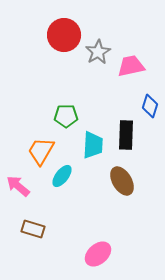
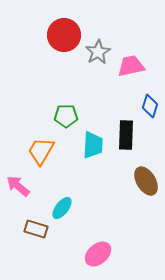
cyan ellipse: moved 32 px down
brown ellipse: moved 24 px right
brown rectangle: moved 3 px right
